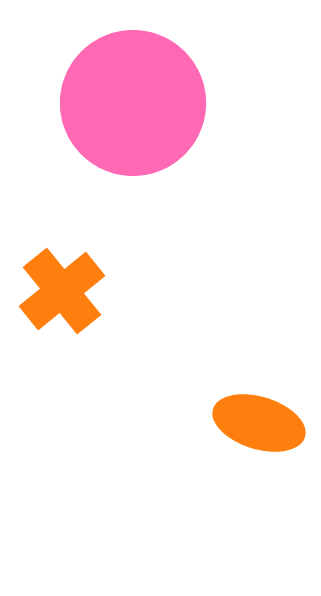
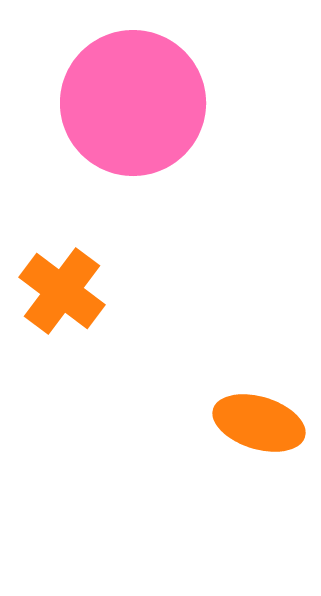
orange cross: rotated 14 degrees counterclockwise
